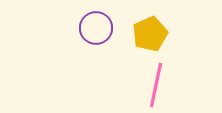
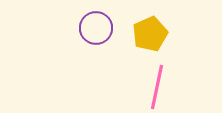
pink line: moved 1 px right, 2 px down
